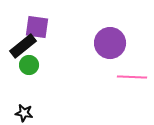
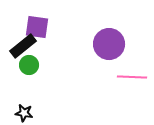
purple circle: moved 1 px left, 1 px down
